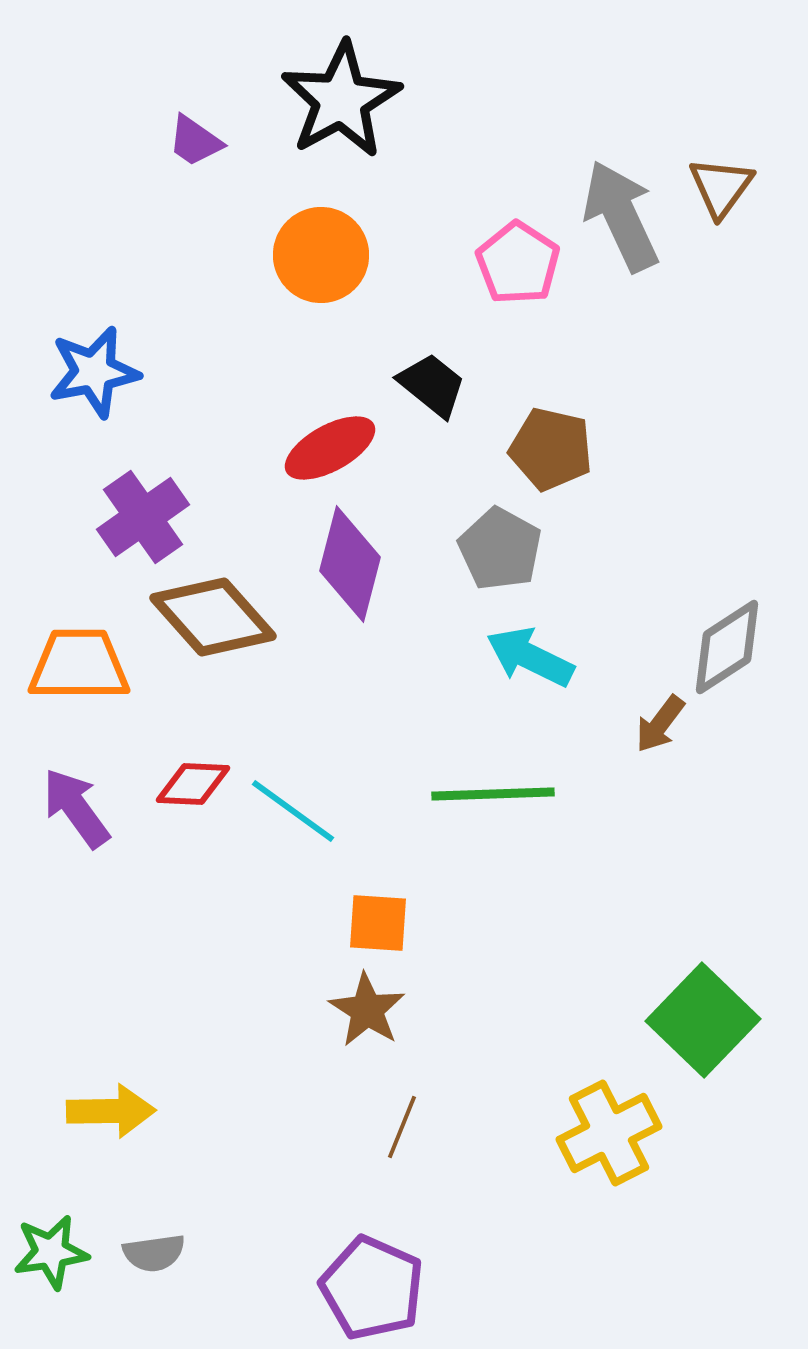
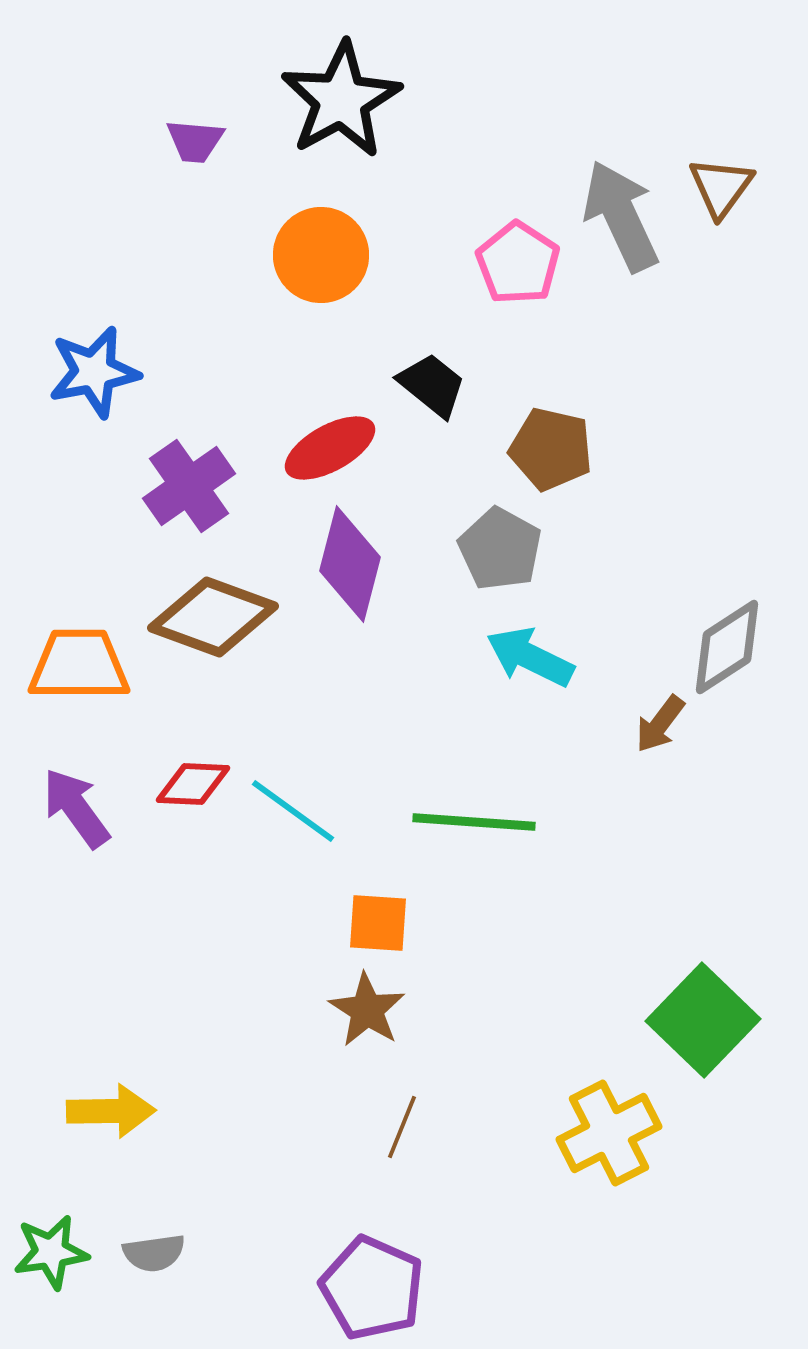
purple trapezoid: rotated 30 degrees counterclockwise
purple cross: moved 46 px right, 31 px up
brown diamond: rotated 28 degrees counterclockwise
green line: moved 19 px left, 28 px down; rotated 6 degrees clockwise
